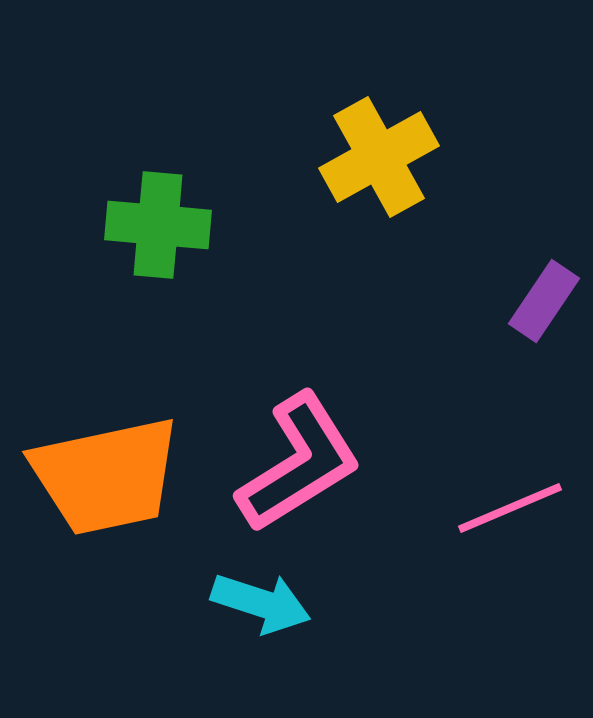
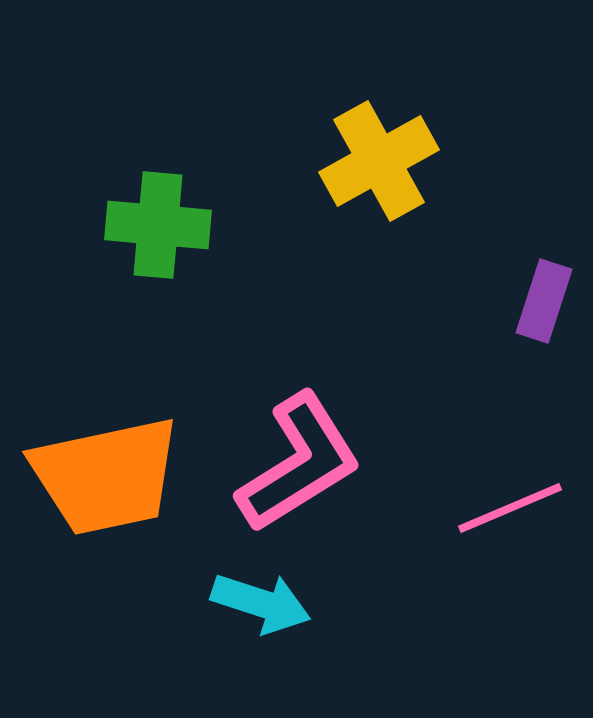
yellow cross: moved 4 px down
purple rectangle: rotated 16 degrees counterclockwise
